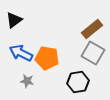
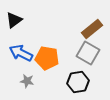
gray square: moved 5 px left
